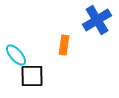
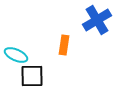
cyan ellipse: rotated 25 degrees counterclockwise
